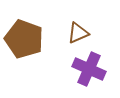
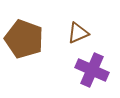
purple cross: moved 3 px right, 1 px down
